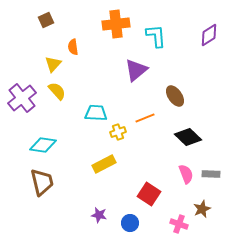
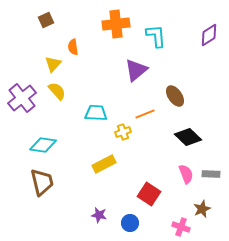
orange line: moved 4 px up
yellow cross: moved 5 px right
pink cross: moved 2 px right, 3 px down
